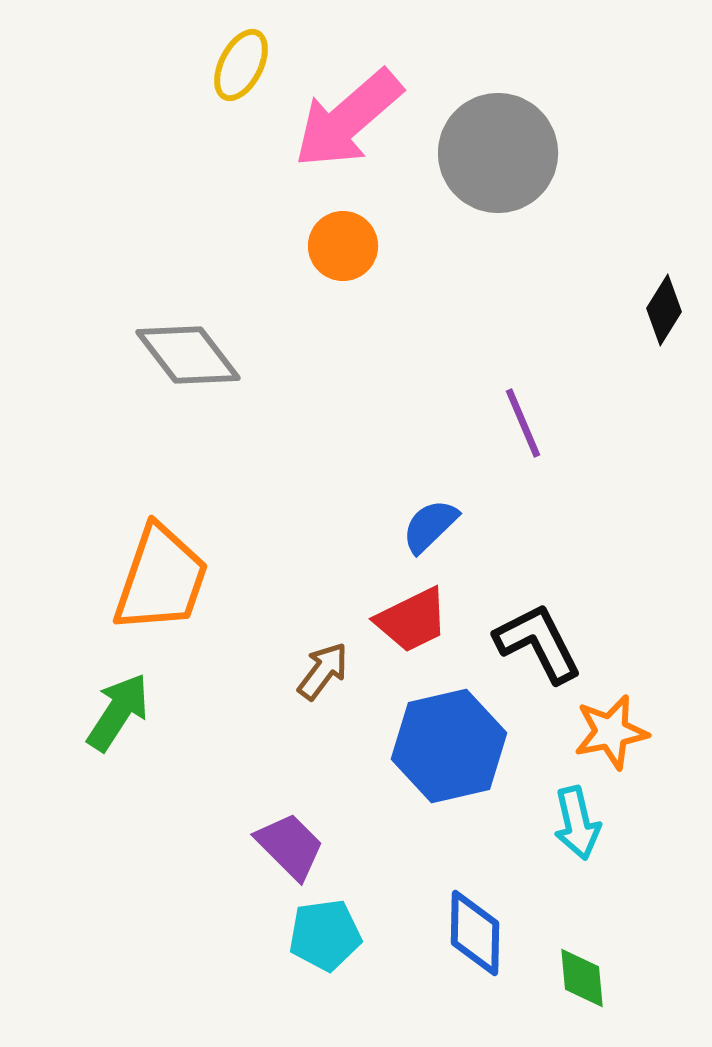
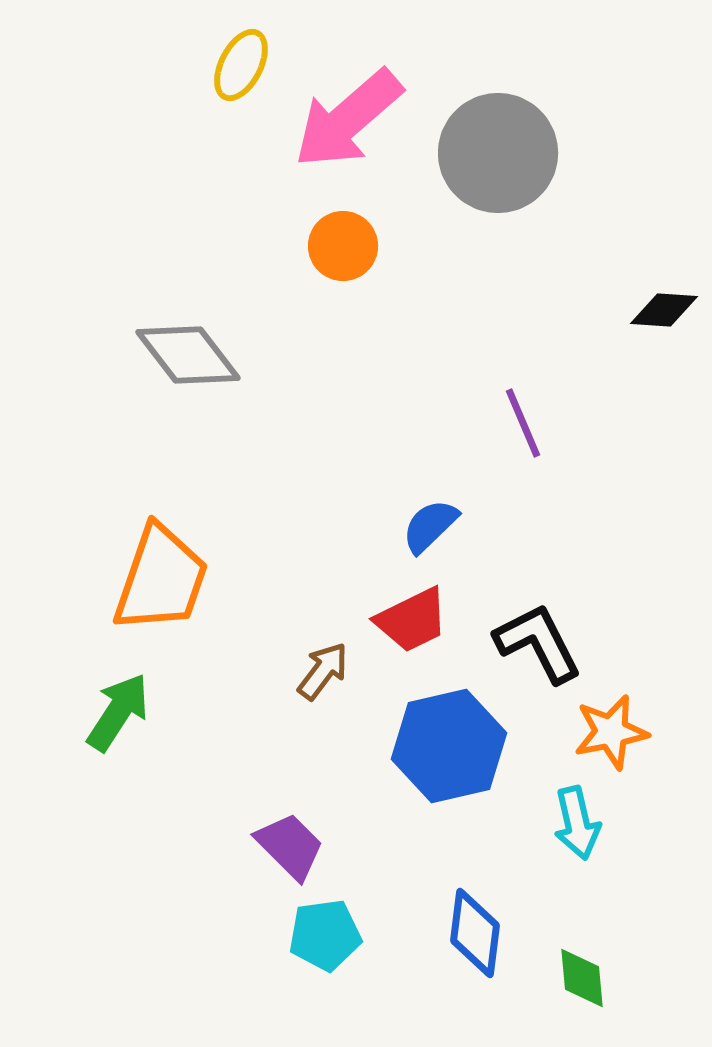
black diamond: rotated 62 degrees clockwise
blue diamond: rotated 6 degrees clockwise
